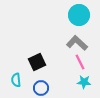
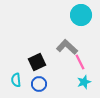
cyan circle: moved 2 px right
gray L-shape: moved 10 px left, 4 px down
cyan star: rotated 24 degrees counterclockwise
blue circle: moved 2 px left, 4 px up
